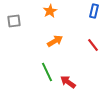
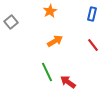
blue rectangle: moved 2 px left, 3 px down
gray square: moved 3 px left, 1 px down; rotated 32 degrees counterclockwise
